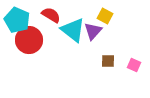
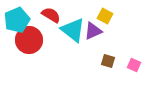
cyan pentagon: rotated 25 degrees clockwise
purple triangle: rotated 24 degrees clockwise
brown square: rotated 16 degrees clockwise
